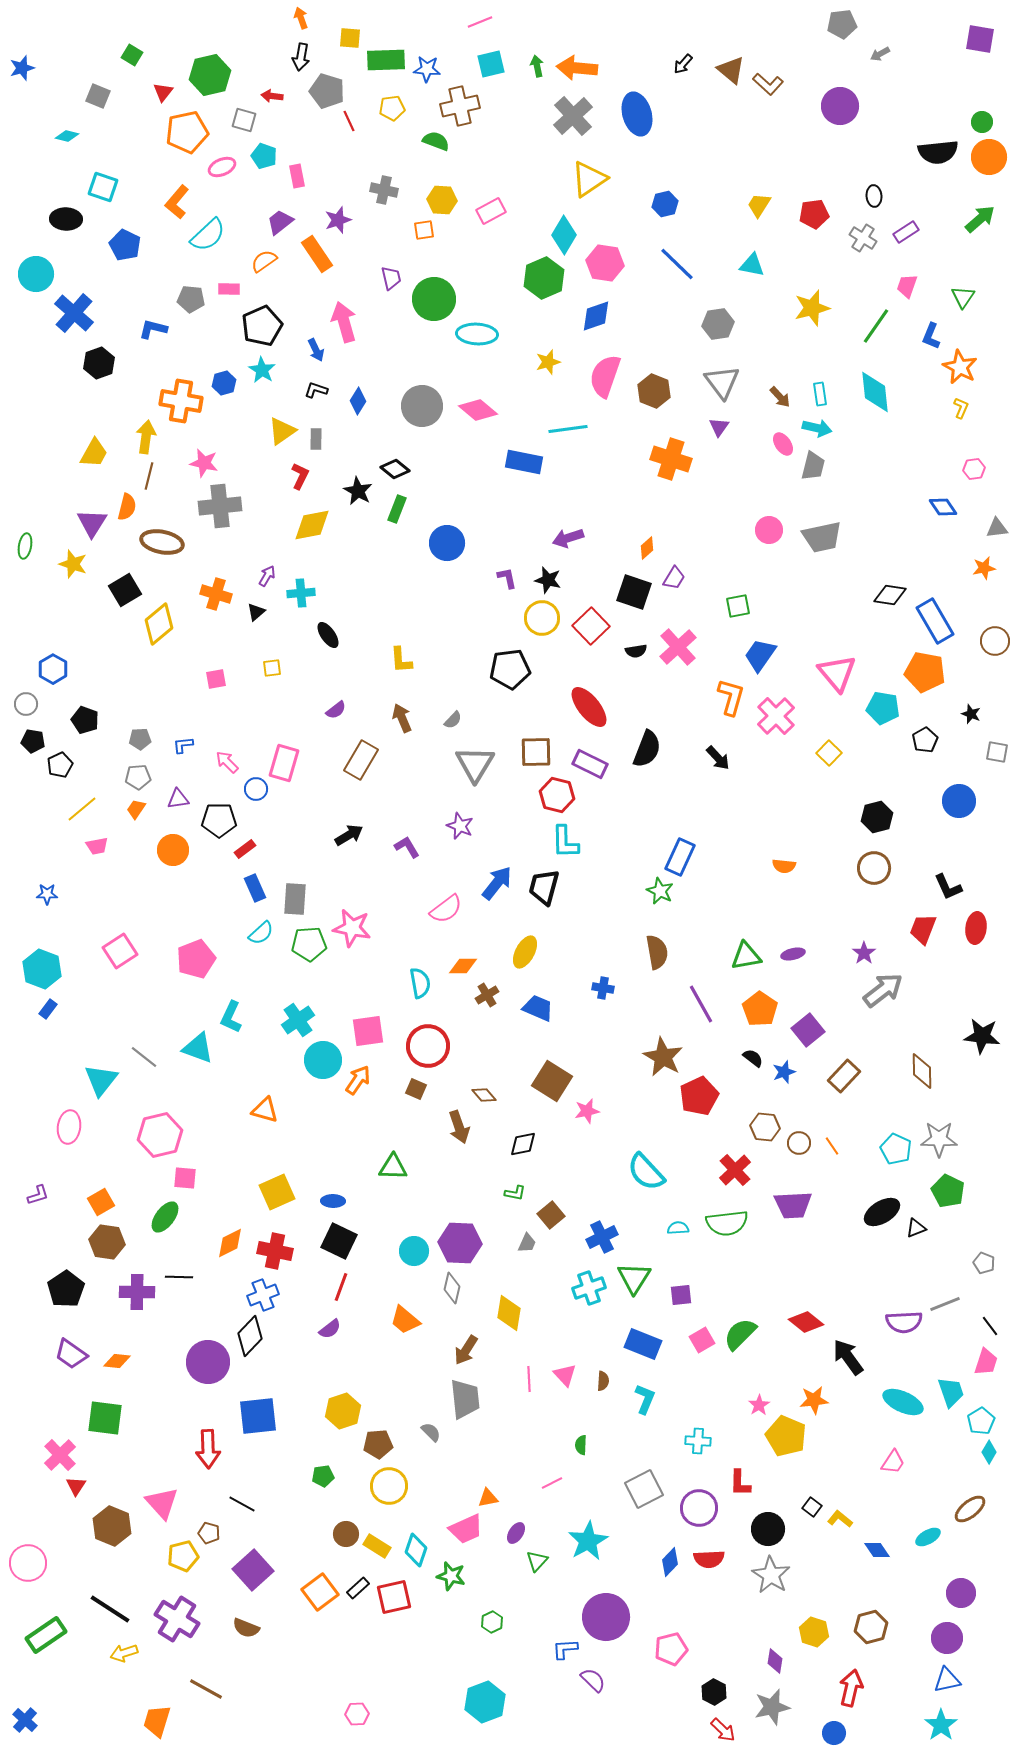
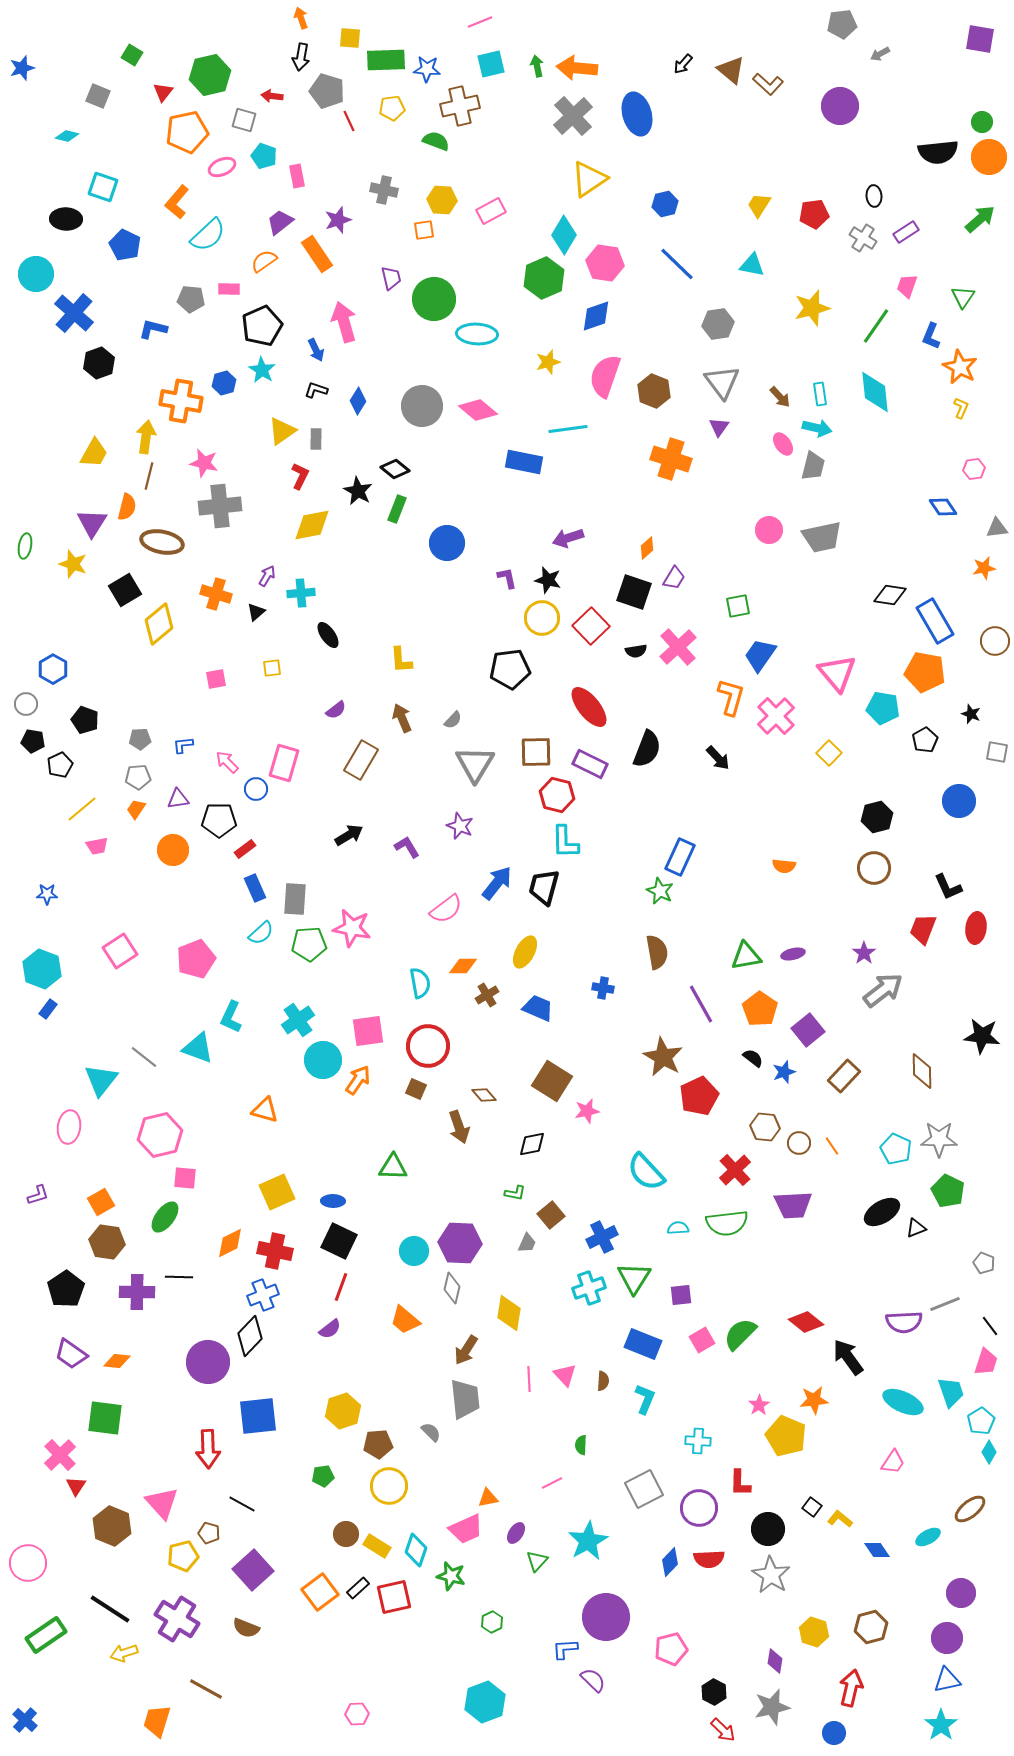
black diamond at (523, 1144): moved 9 px right
